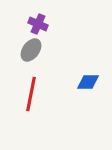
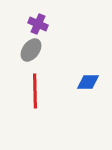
red line: moved 4 px right, 3 px up; rotated 12 degrees counterclockwise
